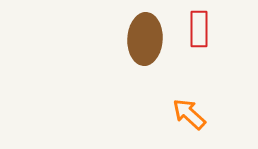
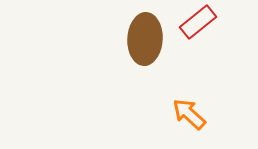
red rectangle: moved 1 px left, 7 px up; rotated 51 degrees clockwise
